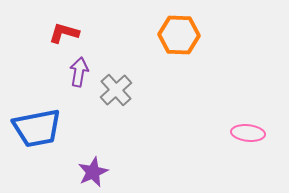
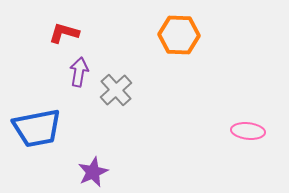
pink ellipse: moved 2 px up
